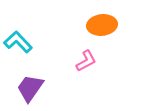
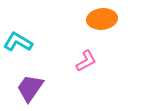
orange ellipse: moved 6 px up
cyan L-shape: rotated 16 degrees counterclockwise
